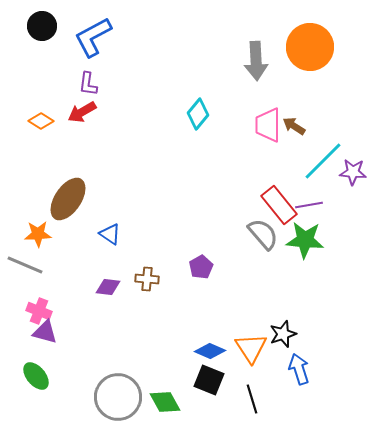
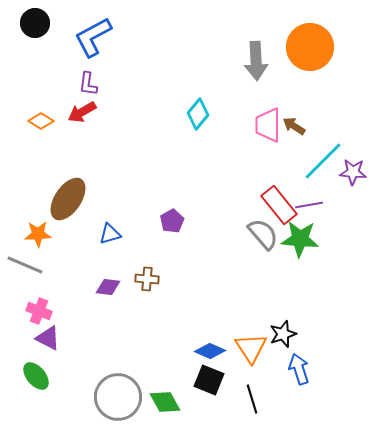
black circle: moved 7 px left, 3 px up
blue triangle: rotated 50 degrees counterclockwise
green star: moved 5 px left, 1 px up
purple pentagon: moved 29 px left, 46 px up
purple triangle: moved 3 px right, 6 px down; rotated 12 degrees clockwise
